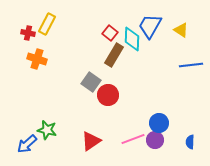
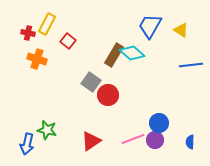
red square: moved 42 px left, 8 px down
cyan diamond: moved 14 px down; rotated 50 degrees counterclockwise
blue arrow: rotated 35 degrees counterclockwise
